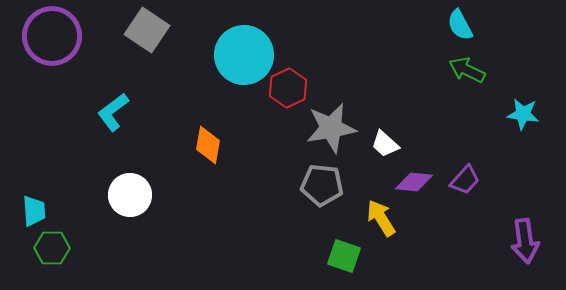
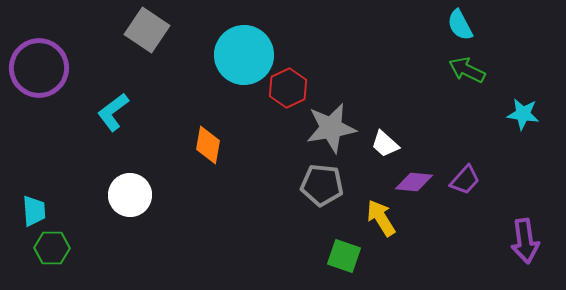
purple circle: moved 13 px left, 32 px down
